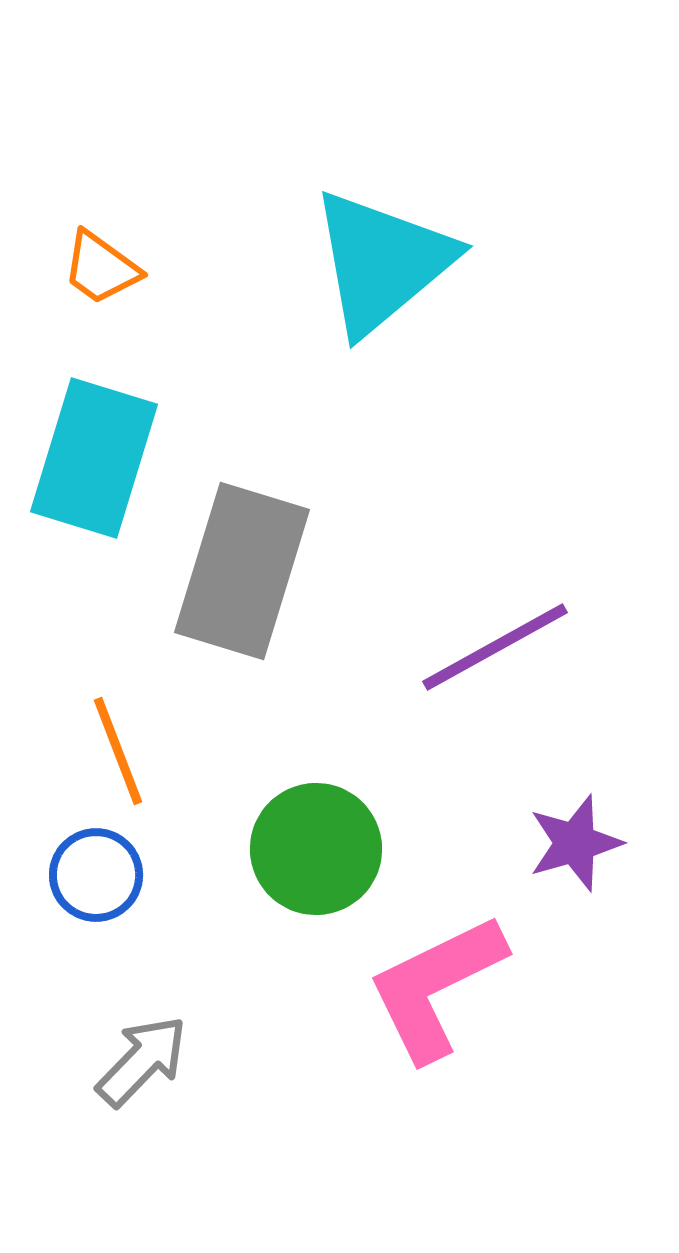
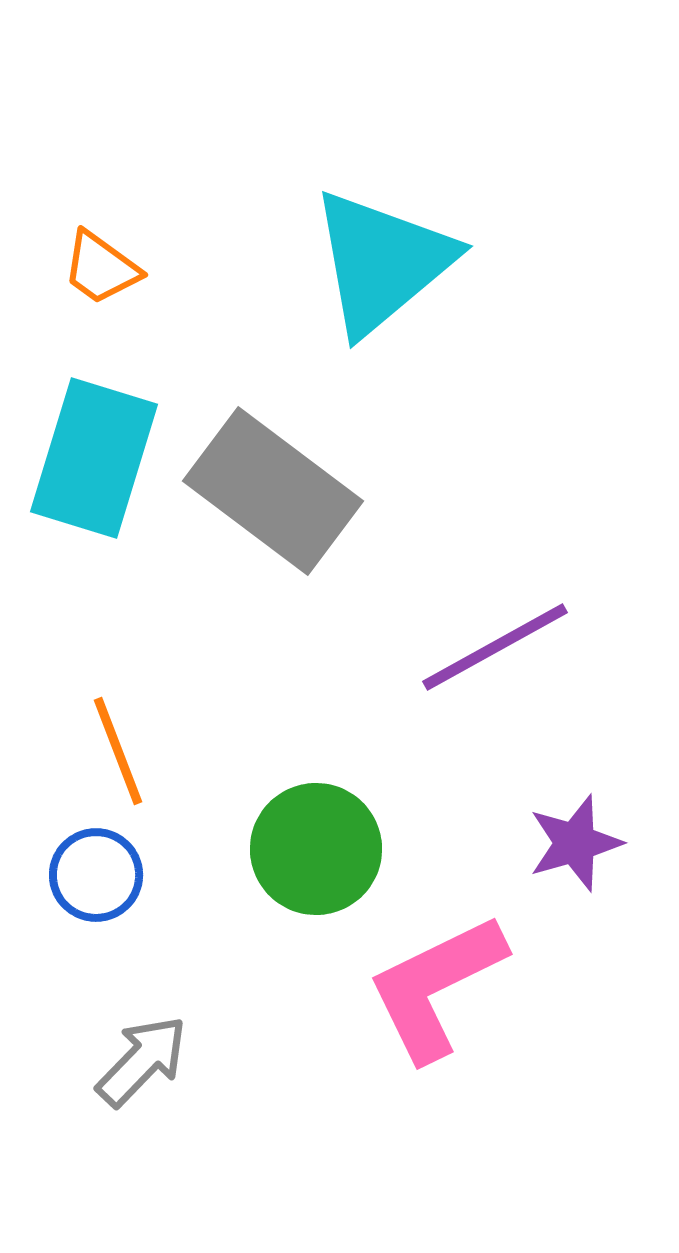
gray rectangle: moved 31 px right, 80 px up; rotated 70 degrees counterclockwise
